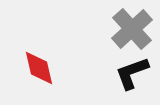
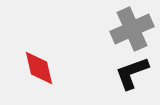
gray cross: rotated 18 degrees clockwise
